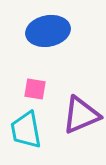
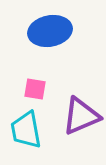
blue ellipse: moved 2 px right
purple triangle: moved 1 px down
